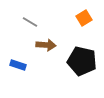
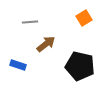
gray line: rotated 35 degrees counterclockwise
brown arrow: moved 1 px up; rotated 42 degrees counterclockwise
black pentagon: moved 2 px left, 5 px down
